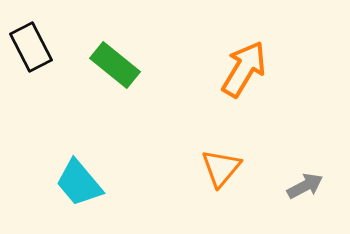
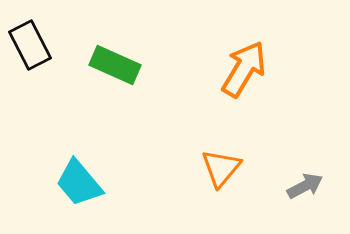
black rectangle: moved 1 px left, 2 px up
green rectangle: rotated 15 degrees counterclockwise
